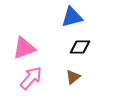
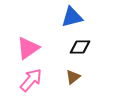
pink triangle: moved 4 px right; rotated 15 degrees counterclockwise
pink arrow: moved 2 px down
